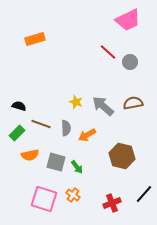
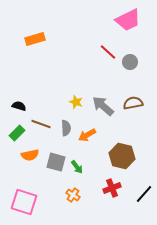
pink square: moved 20 px left, 3 px down
red cross: moved 15 px up
